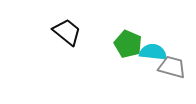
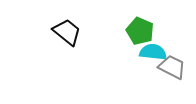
green pentagon: moved 12 px right, 13 px up
gray trapezoid: rotated 12 degrees clockwise
